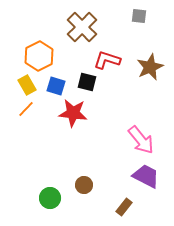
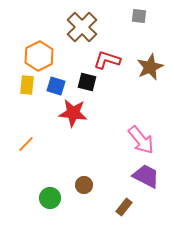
yellow rectangle: rotated 36 degrees clockwise
orange line: moved 35 px down
